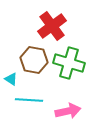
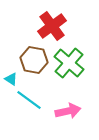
green cross: rotated 24 degrees clockwise
cyan line: rotated 32 degrees clockwise
